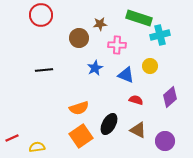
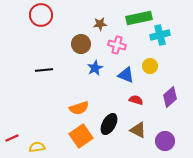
green rectangle: rotated 30 degrees counterclockwise
brown circle: moved 2 px right, 6 px down
pink cross: rotated 12 degrees clockwise
